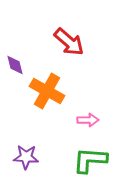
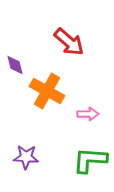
pink arrow: moved 6 px up
